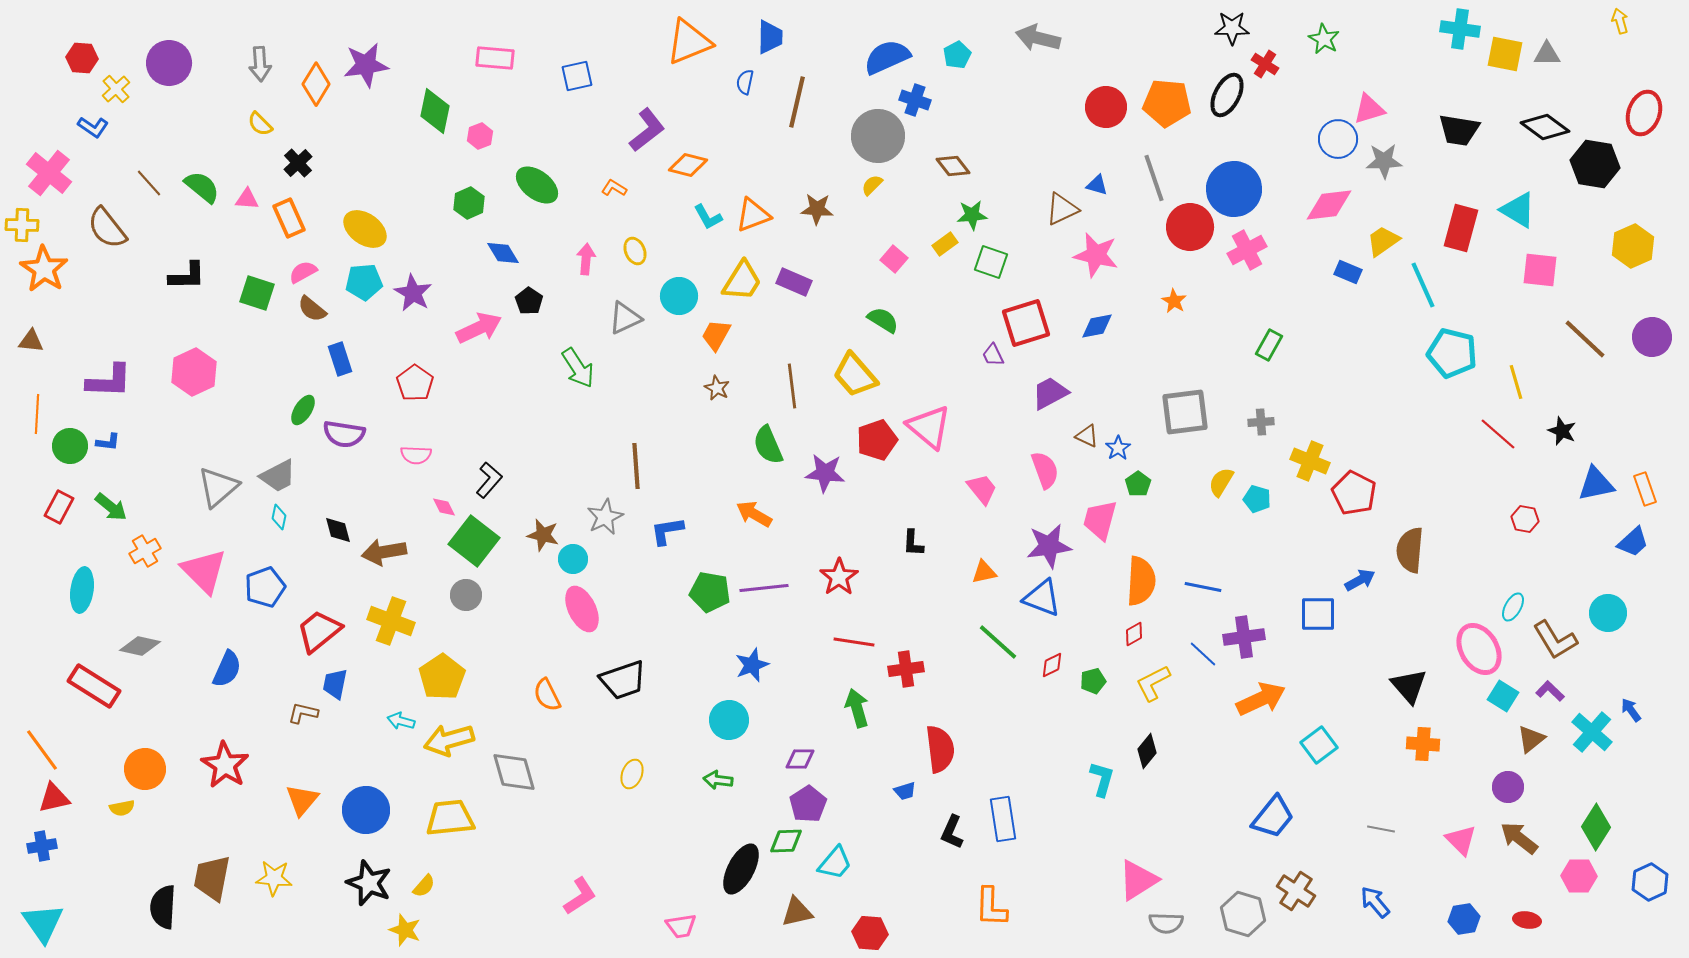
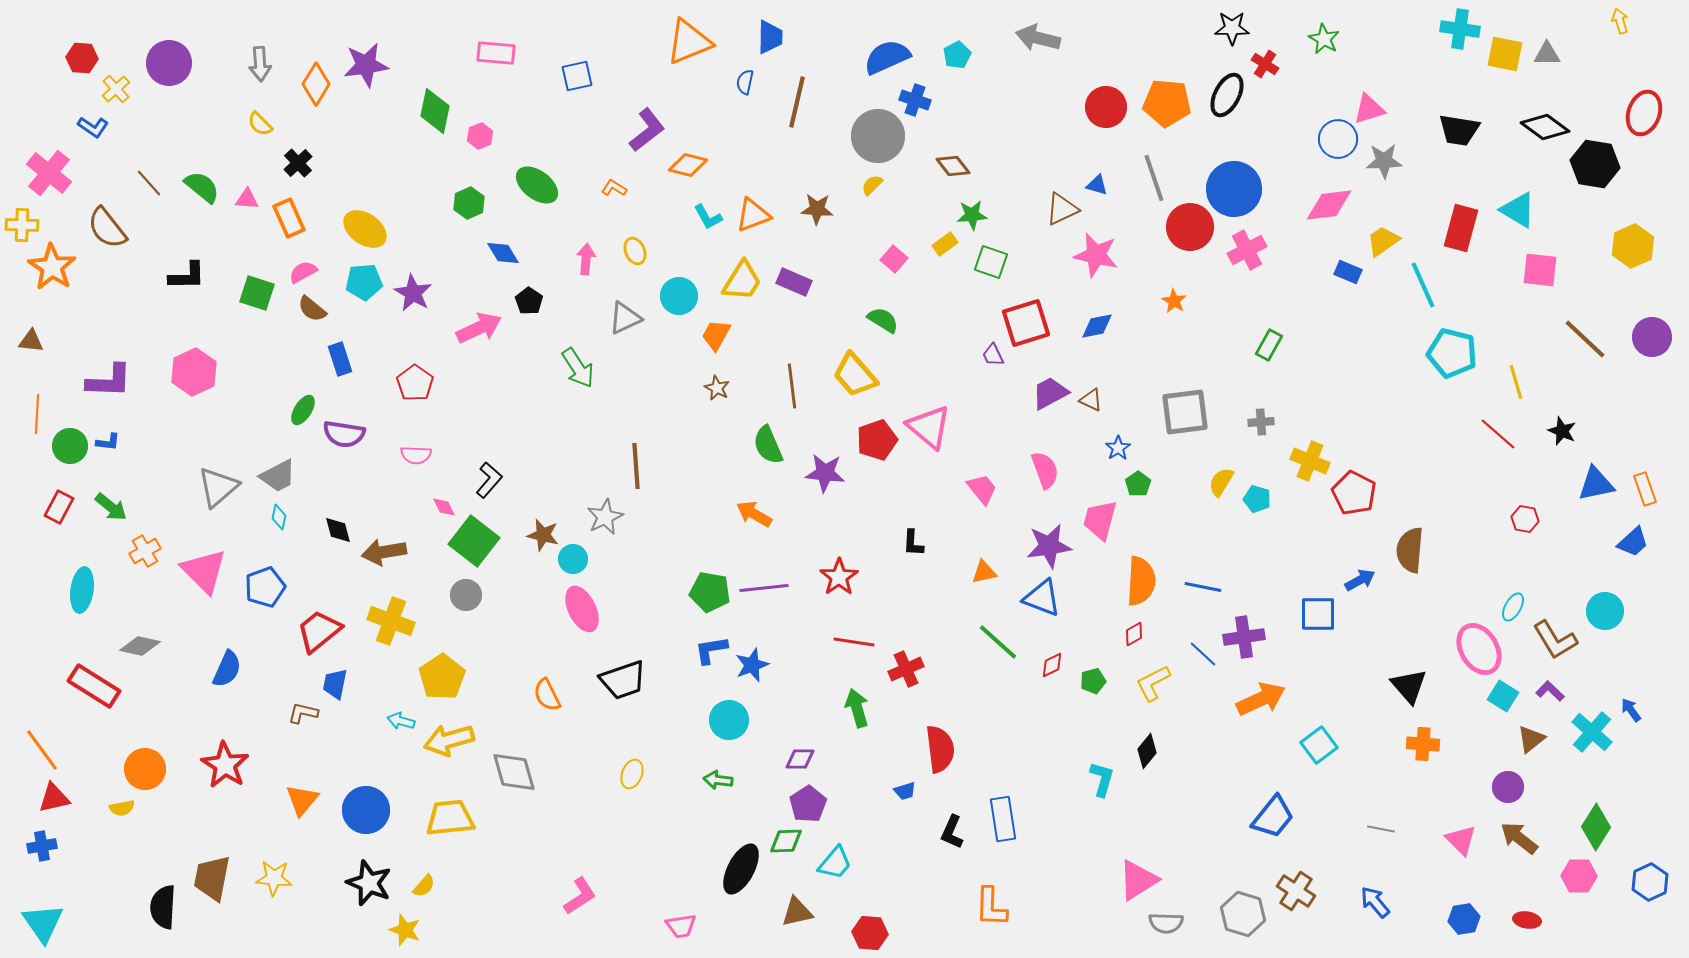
pink rectangle at (495, 58): moved 1 px right, 5 px up
orange star at (44, 269): moved 8 px right, 2 px up
brown triangle at (1087, 436): moved 4 px right, 36 px up
blue L-shape at (667, 531): moved 44 px right, 119 px down
cyan circle at (1608, 613): moved 3 px left, 2 px up
red cross at (906, 669): rotated 16 degrees counterclockwise
